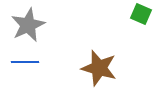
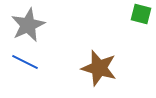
green square: rotated 10 degrees counterclockwise
blue line: rotated 28 degrees clockwise
